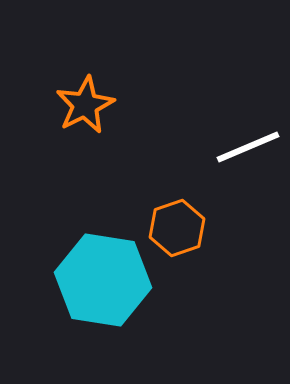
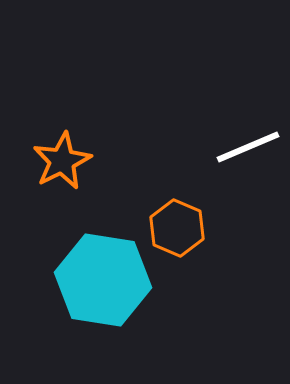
orange star: moved 23 px left, 56 px down
orange hexagon: rotated 18 degrees counterclockwise
